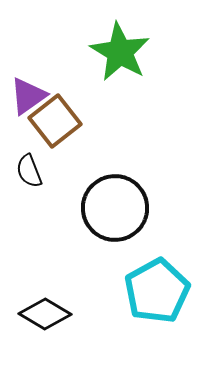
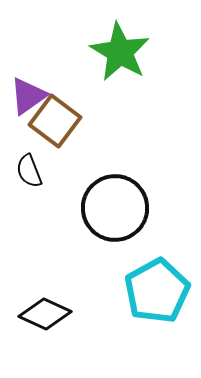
brown square: rotated 15 degrees counterclockwise
black diamond: rotated 6 degrees counterclockwise
